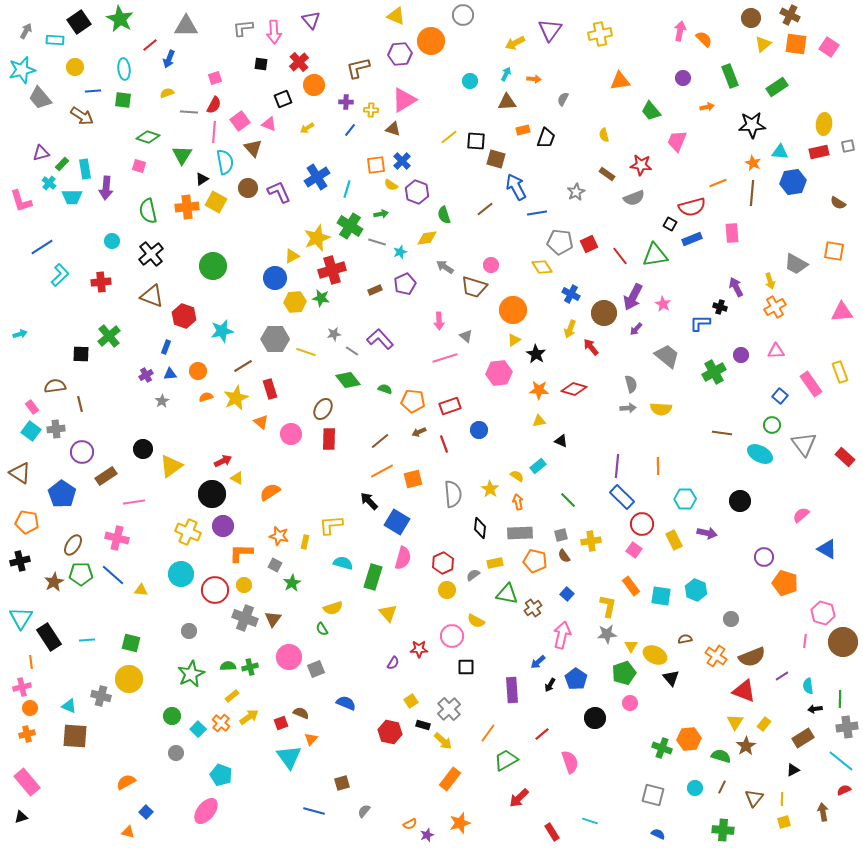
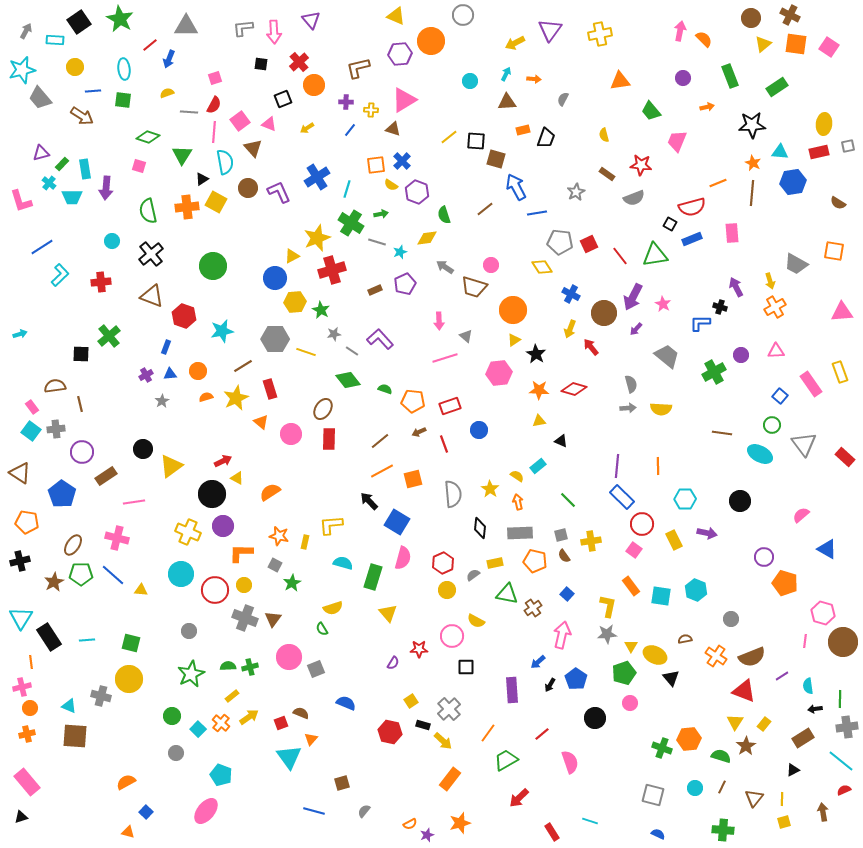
green cross at (350, 226): moved 1 px right, 3 px up
green star at (321, 298): moved 12 px down; rotated 18 degrees clockwise
